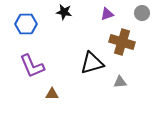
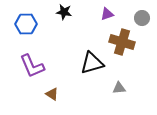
gray circle: moved 5 px down
gray triangle: moved 1 px left, 6 px down
brown triangle: rotated 32 degrees clockwise
